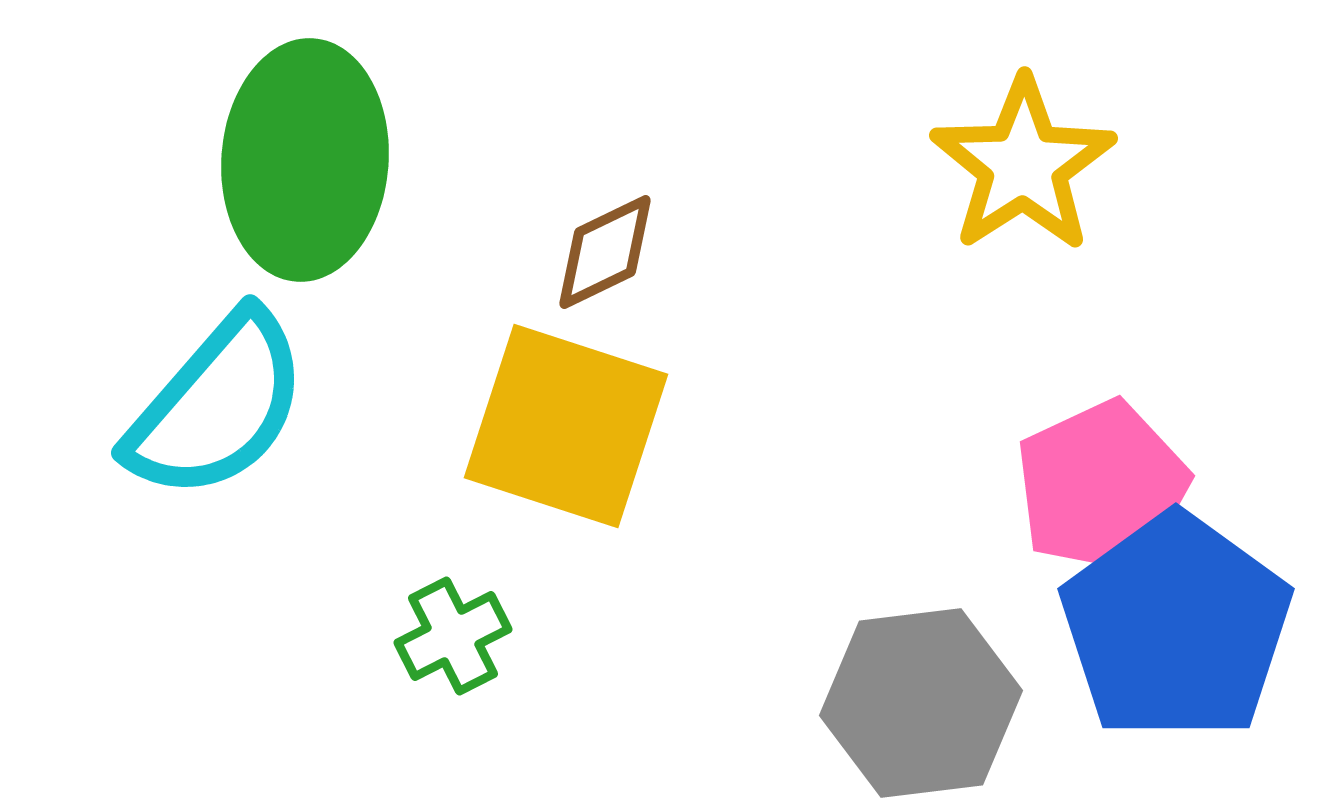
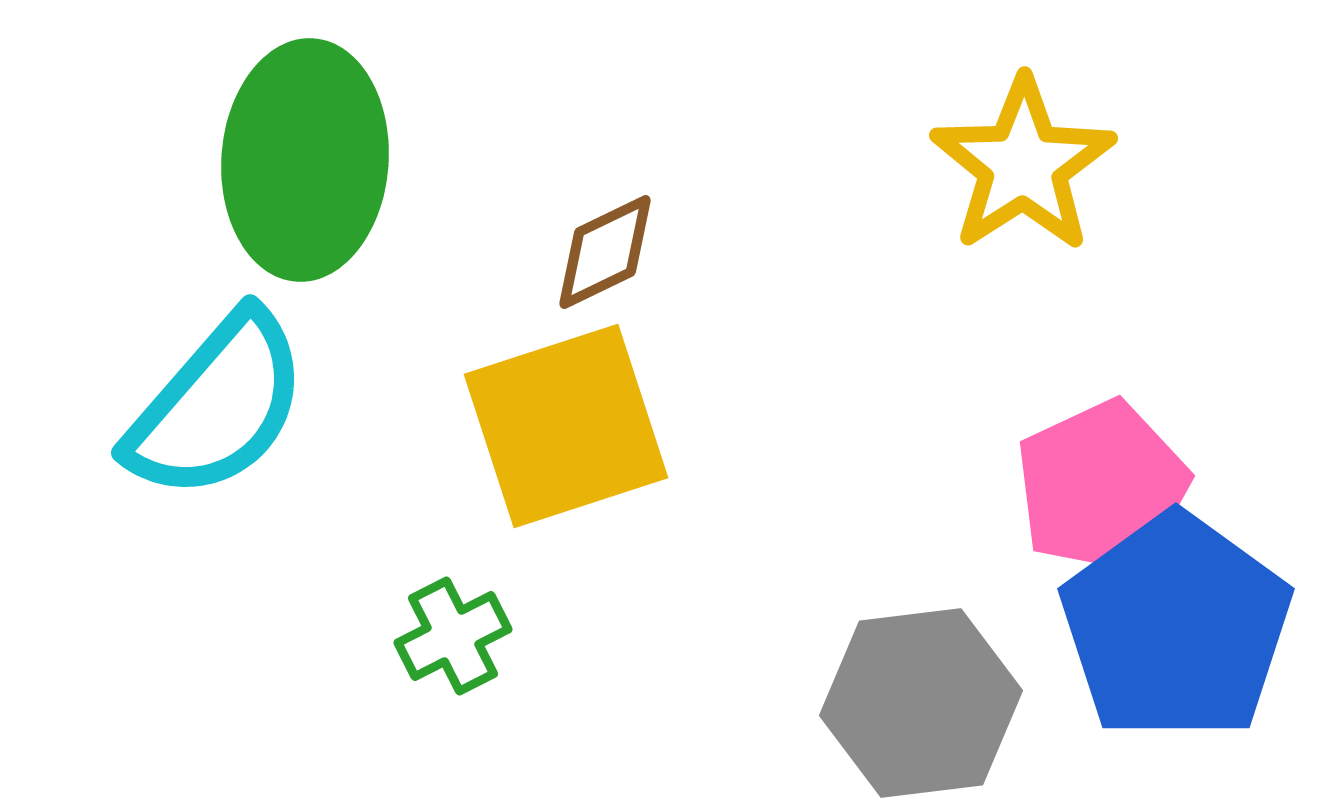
yellow square: rotated 36 degrees counterclockwise
